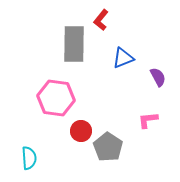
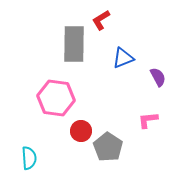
red L-shape: rotated 20 degrees clockwise
